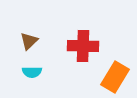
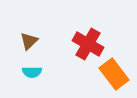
red cross: moved 5 px right, 2 px up; rotated 28 degrees clockwise
orange rectangle: moved 1 px left, 3 px up; rotated 68 degrees counterclockwise
